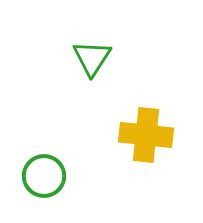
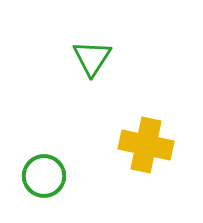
yellow cross: moved 10 px down; rotated 6 degrees clockwise
